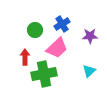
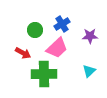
red arrow: moved 2 px left, 4 px up; rotated 119 degrees clockwise
green cross: rotated 10 degrees clockwise
